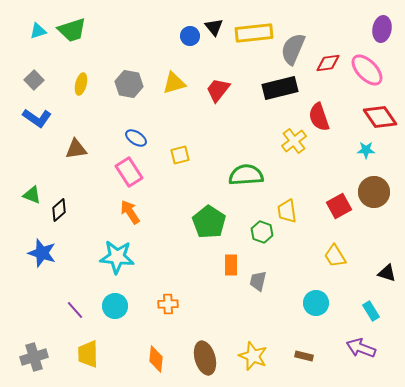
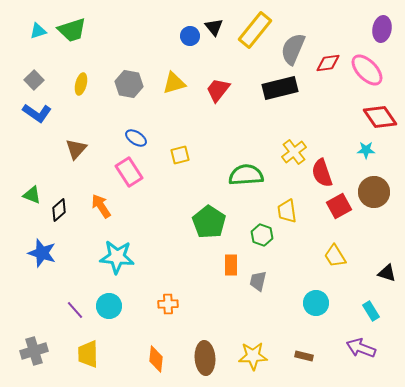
yellow rectangle at (254, 33): moved 1 px right, 3 px up; rotated 45 degrees counterclockwise
red semicircle at (319, 117): moved 3 px right, 56 px down
blue L-shape at (37, 118): moved 5 px up
yellow cross at (294, 141): moved 11 px down
brown triangle at (76, 149): rotated 40 degrees counterclockwise
orange arrow at (130, 212): moved 29 px left, 6 px up
green hexagon at (262, 232): moved 3 px down
cyan circle at (115, 306): moved 6 px left
yellow star at (253, 356): rotated 24 degrees counterclockwise
gray cross at (34, 357): moved 6 px up
brown ellipse at (205, 358): rotated 12 degrees clockwise
